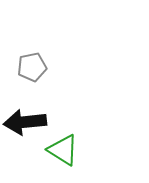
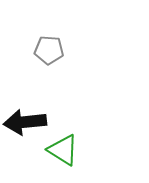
gray pentagon: moved 17 px right, 17 px up; rotated 16 degrees clockwise
